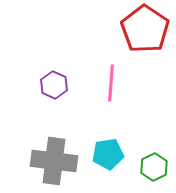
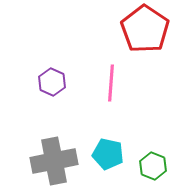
purple hexagon: moved 2 px left, 3 px up
cyan pentagon: rotated 20 degrees clockwise
gray cross: rotated 18 degrees counterclockwise
green hexagon: moved 1 px left, 1 px up; rotated 12 degrees counterclockwise
